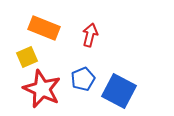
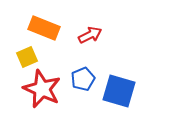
red arrow: rotated 50 degrees clockwise
blue square: rotated 12 degrees counterclockwise
